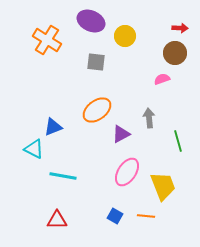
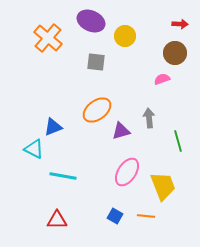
red arrow: moved 4 px up
orange cross: moved 1 px right, 2 px up; rotated 8 degrees clockwise
purple triangle: moved 3 px up; rotated 12 degrees clockwise
